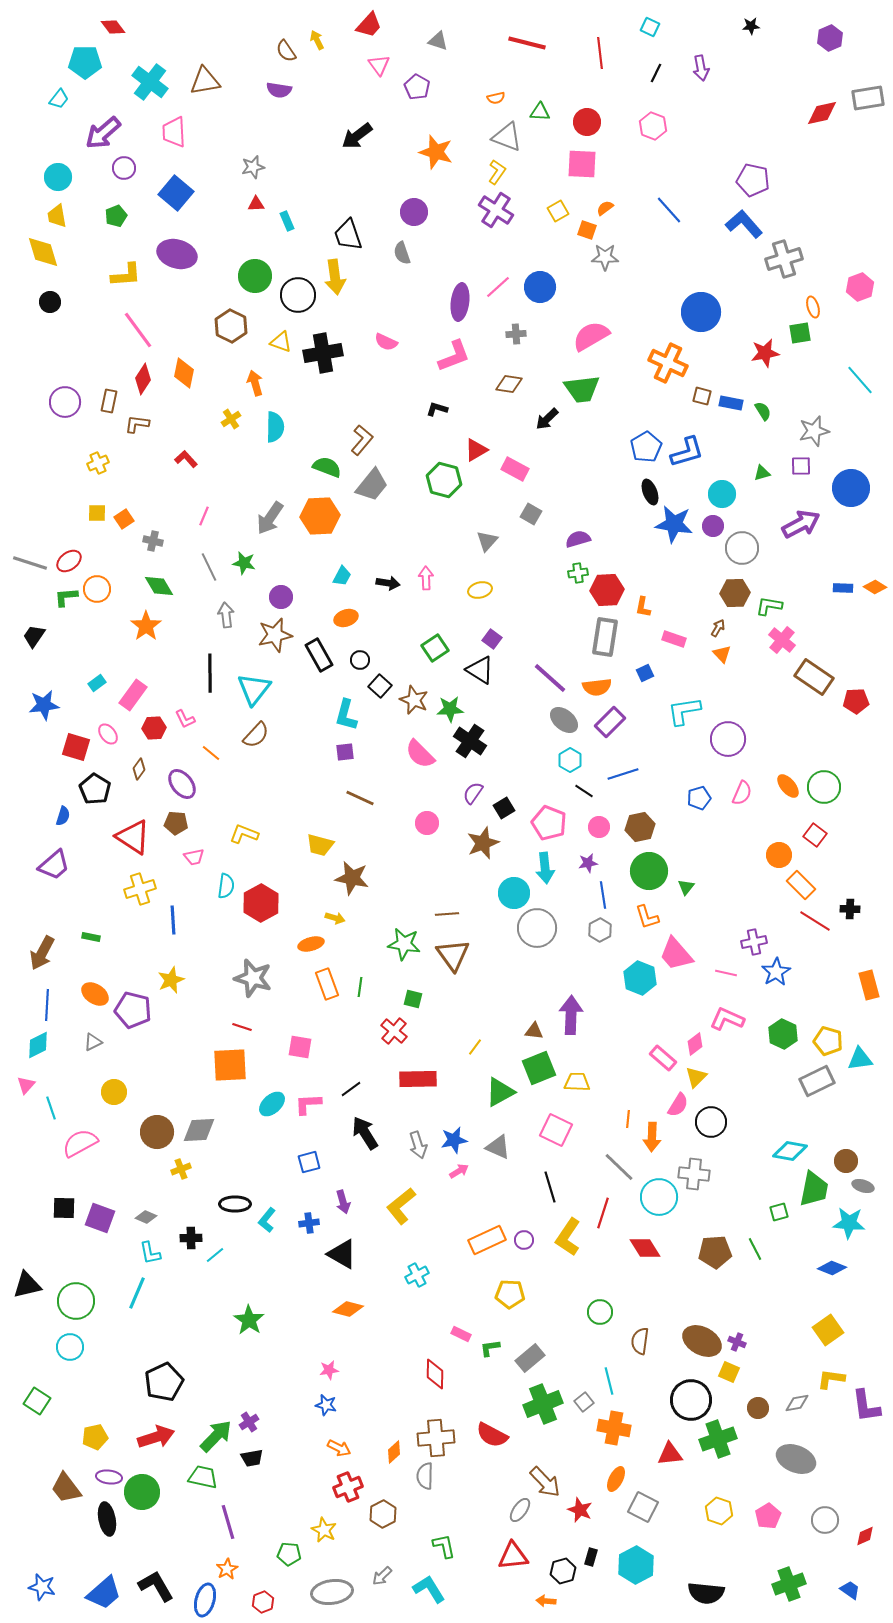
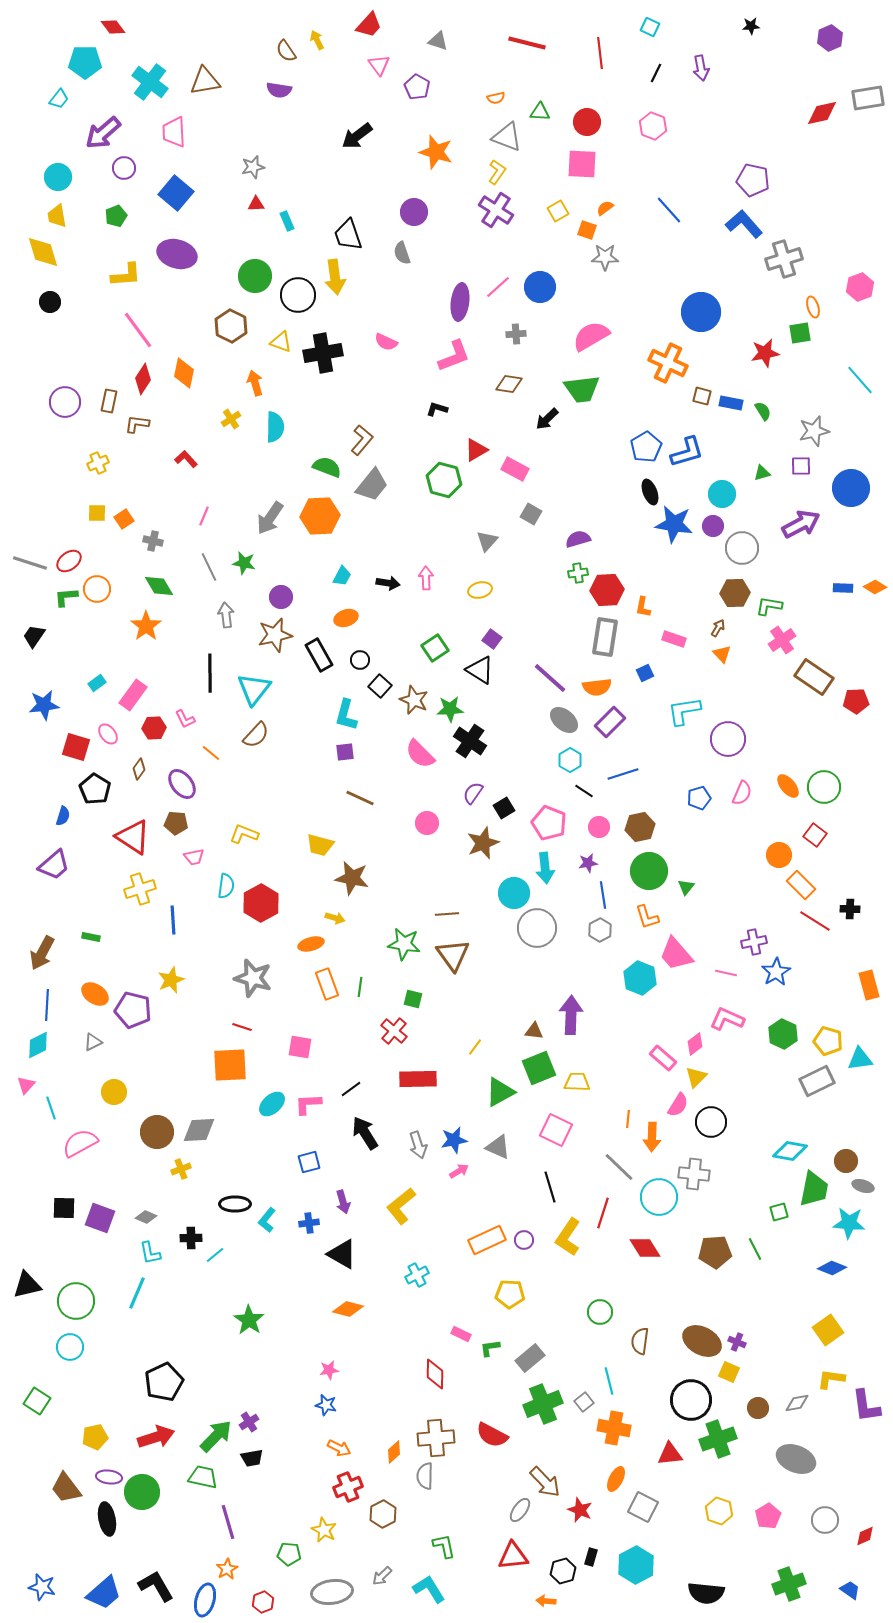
pink cross at (782, 640): rotated 16 degrees clockwise
